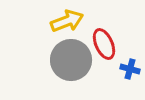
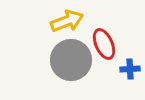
blue cross: rotated 18 degrees counterclockwise
